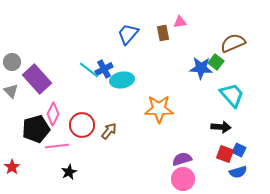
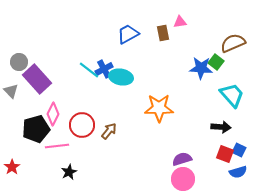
blue trapezoid: rotated 20 degrees clockwise
gray circle: moved 7 px right
cyan ellipse: moved 1 px left, 3 px up; rotated 20 degrees clockwise
orange star: moved 1 px up
